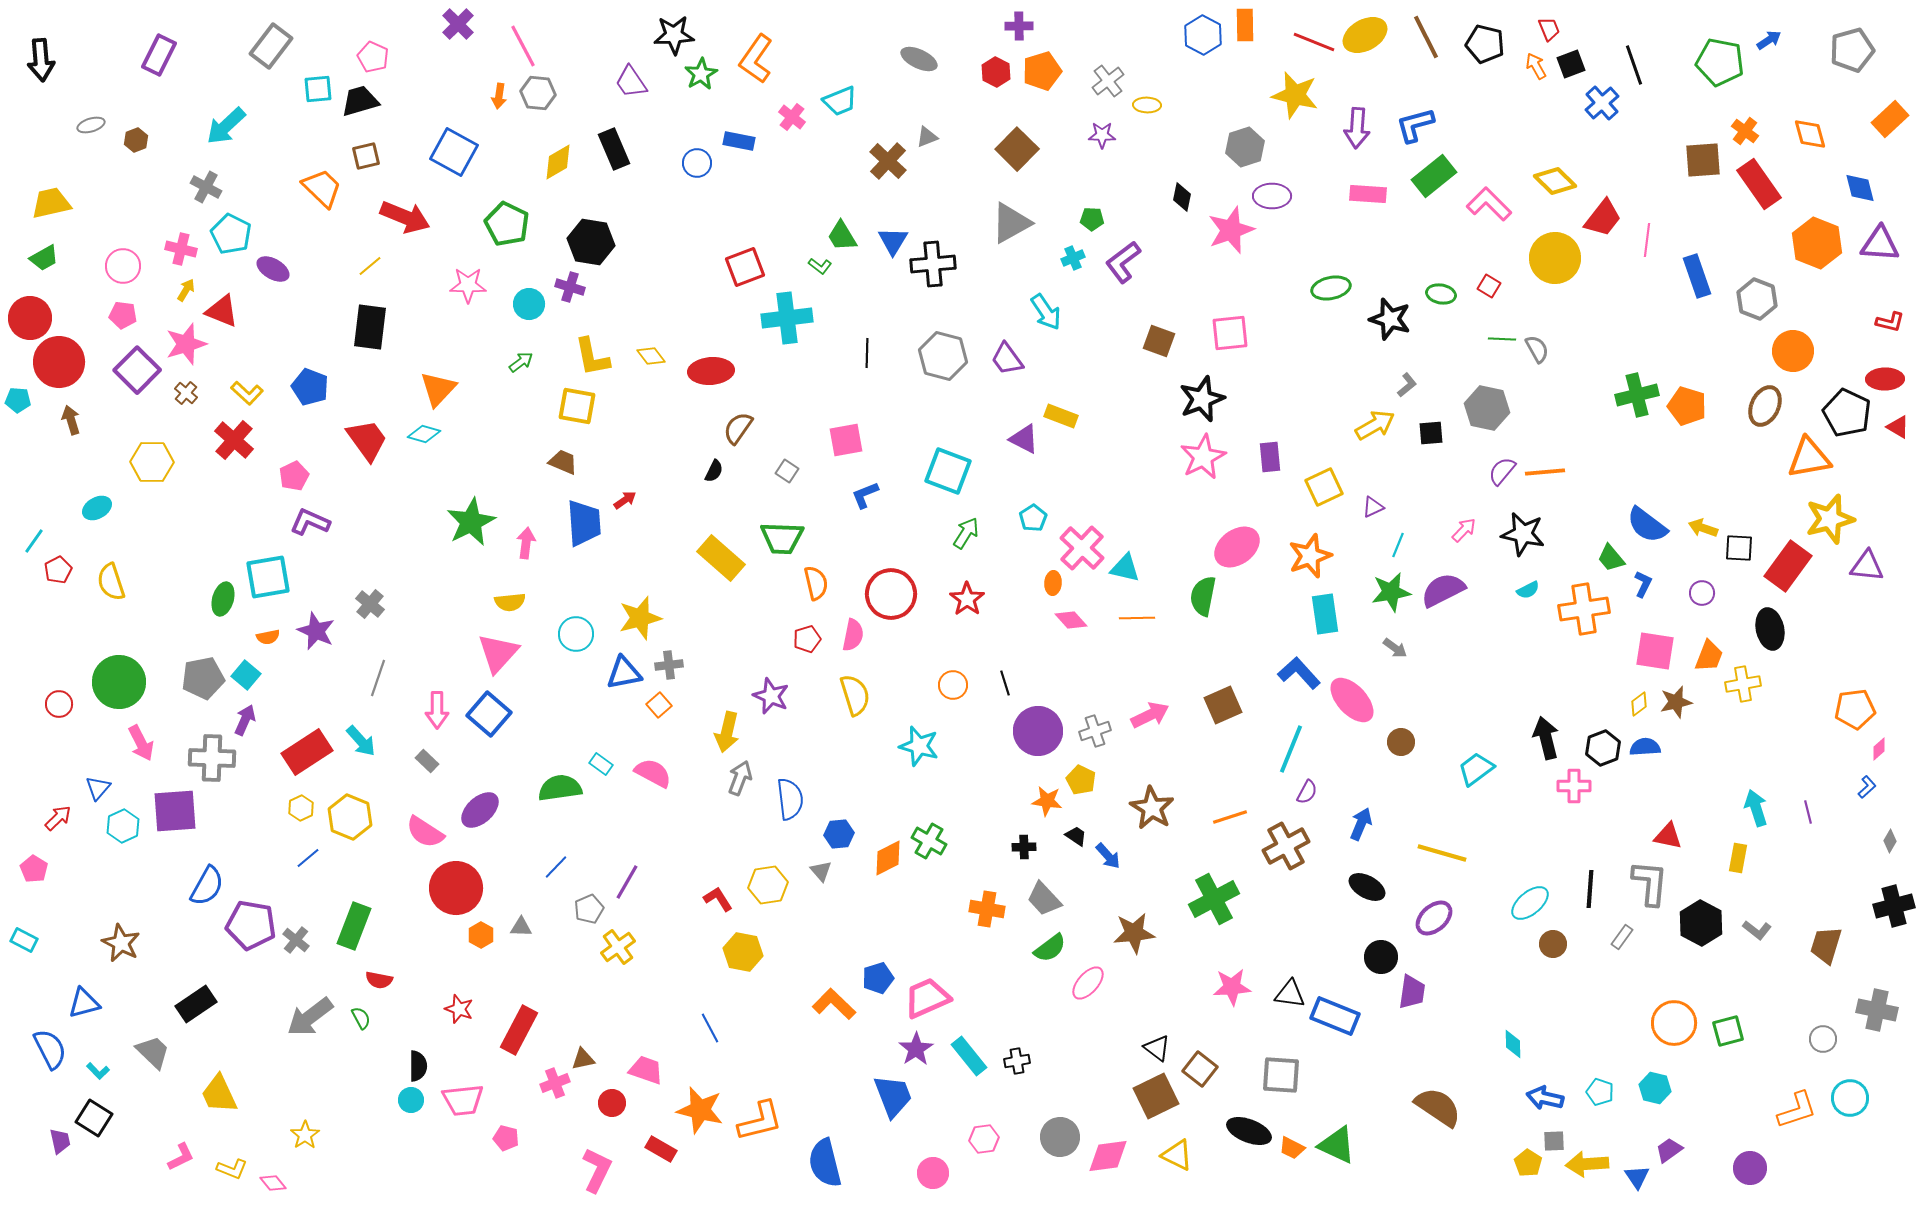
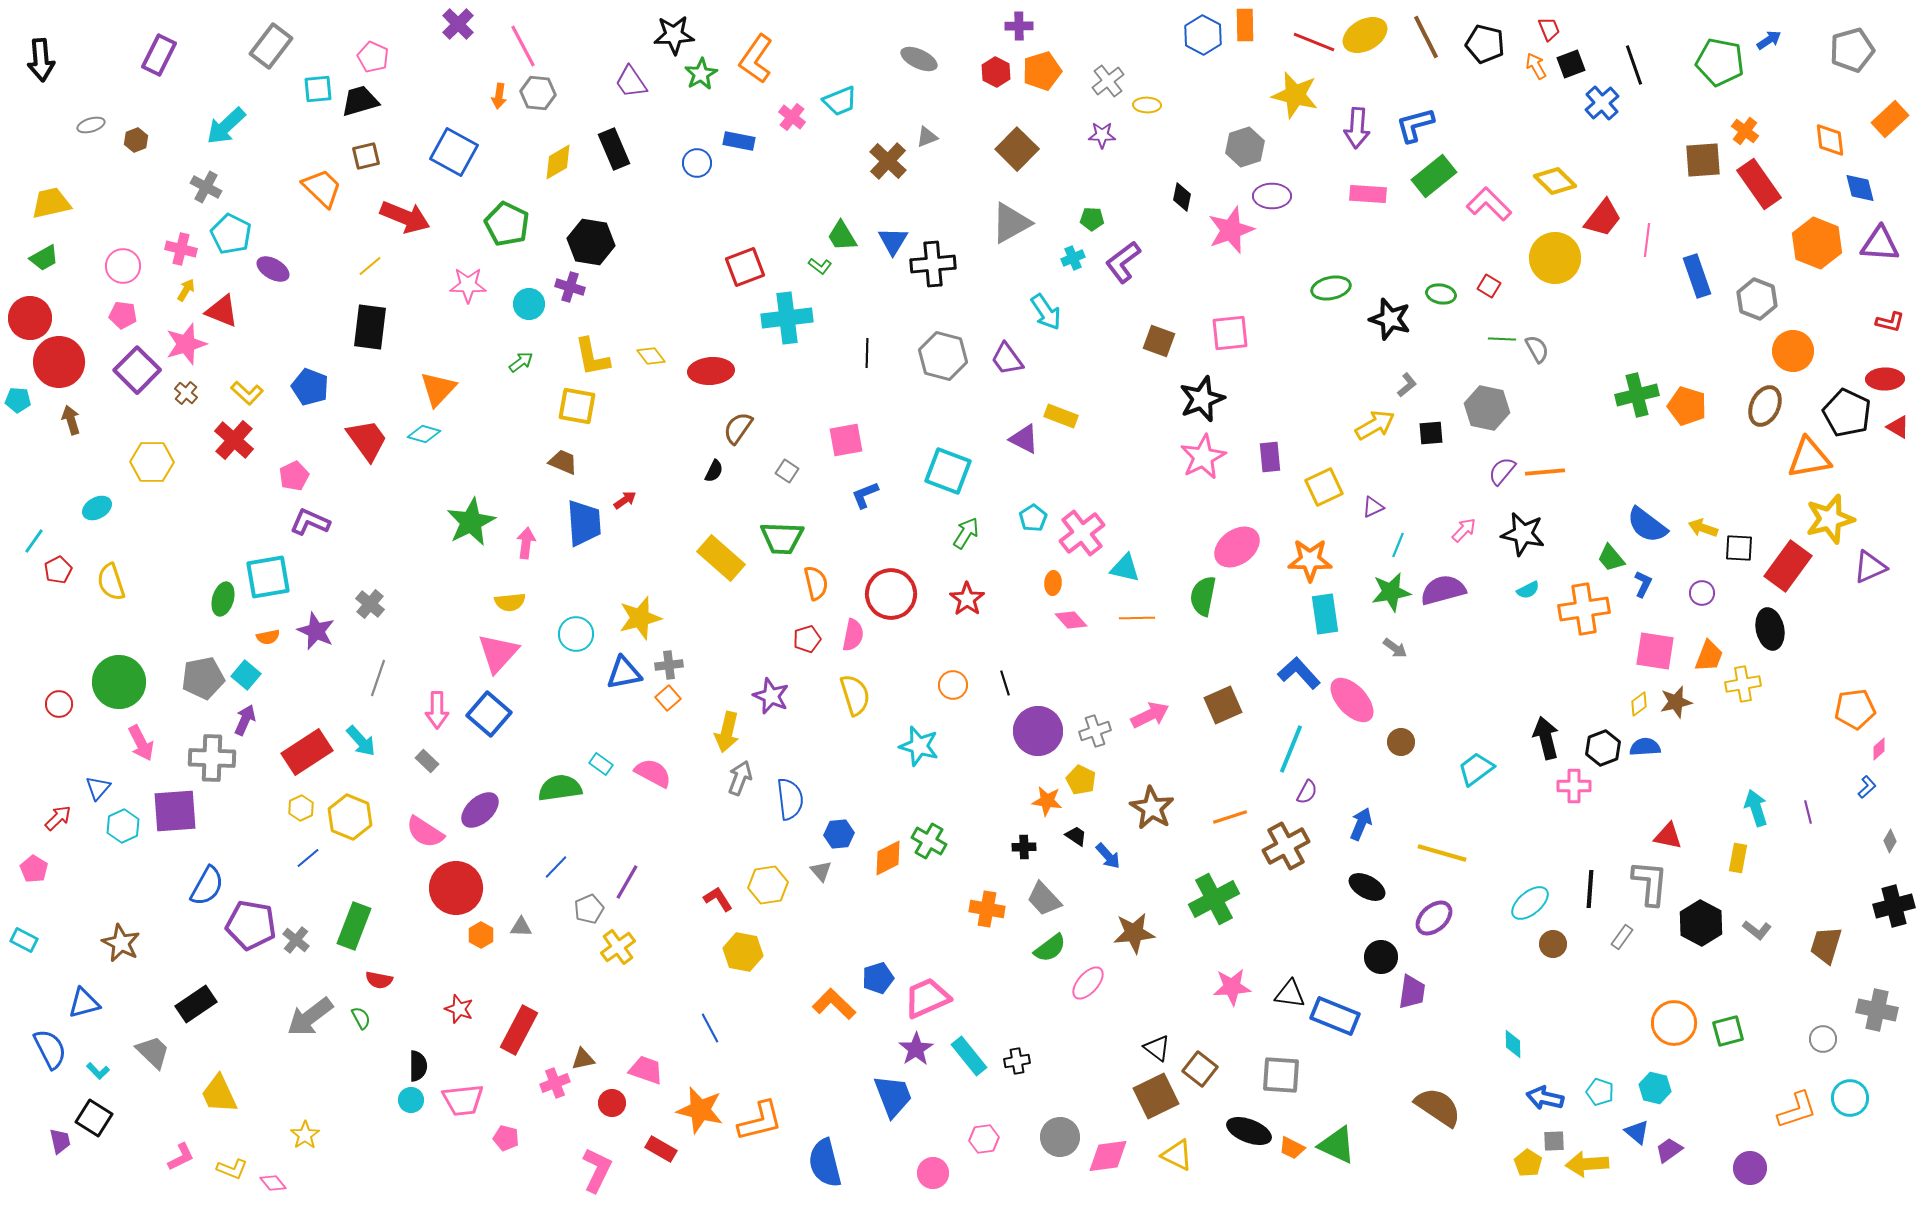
orange diamond at (1810, 134): moved 20 px right, 6 px down; rotated 9 degrees clockwise
pink cross at (1082, 548): moved 15 px up; rotated 9 degrees clockwise
orange star at (1310, 556): moved 4 px down; rotated 21 degrees clockwise
purple triangle at (1867, 566): moved 3 px right, 1 px down; rotated 30 degrees counterclockwise
purple semicircle at (1443, 590): rotated 12 degrees clockwise
orange square at (659, 705): moved 9 px right, 7 px up
blue triangle at (1637, 1177): moved 45 px up; rotated 16 degrees counterclockwise
